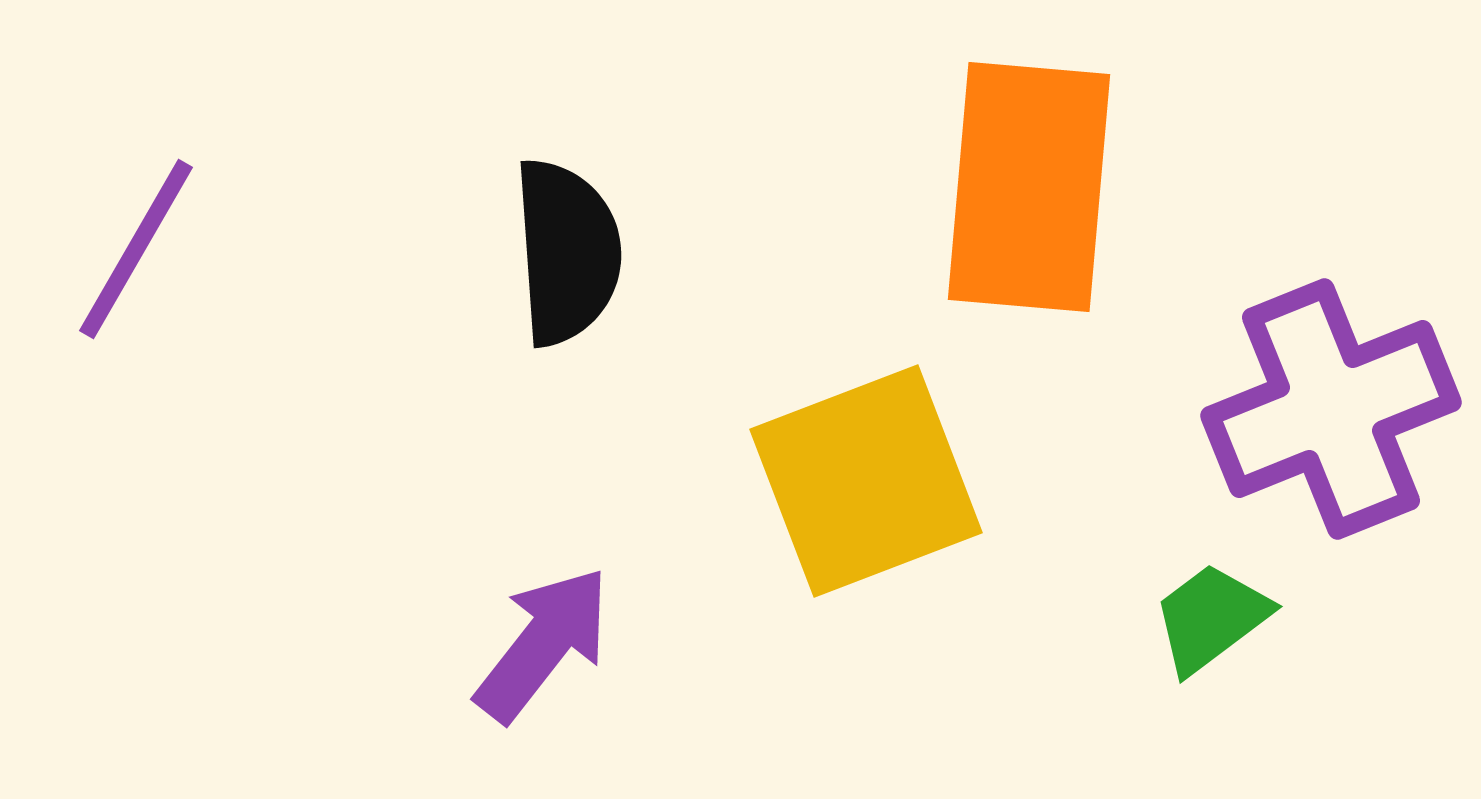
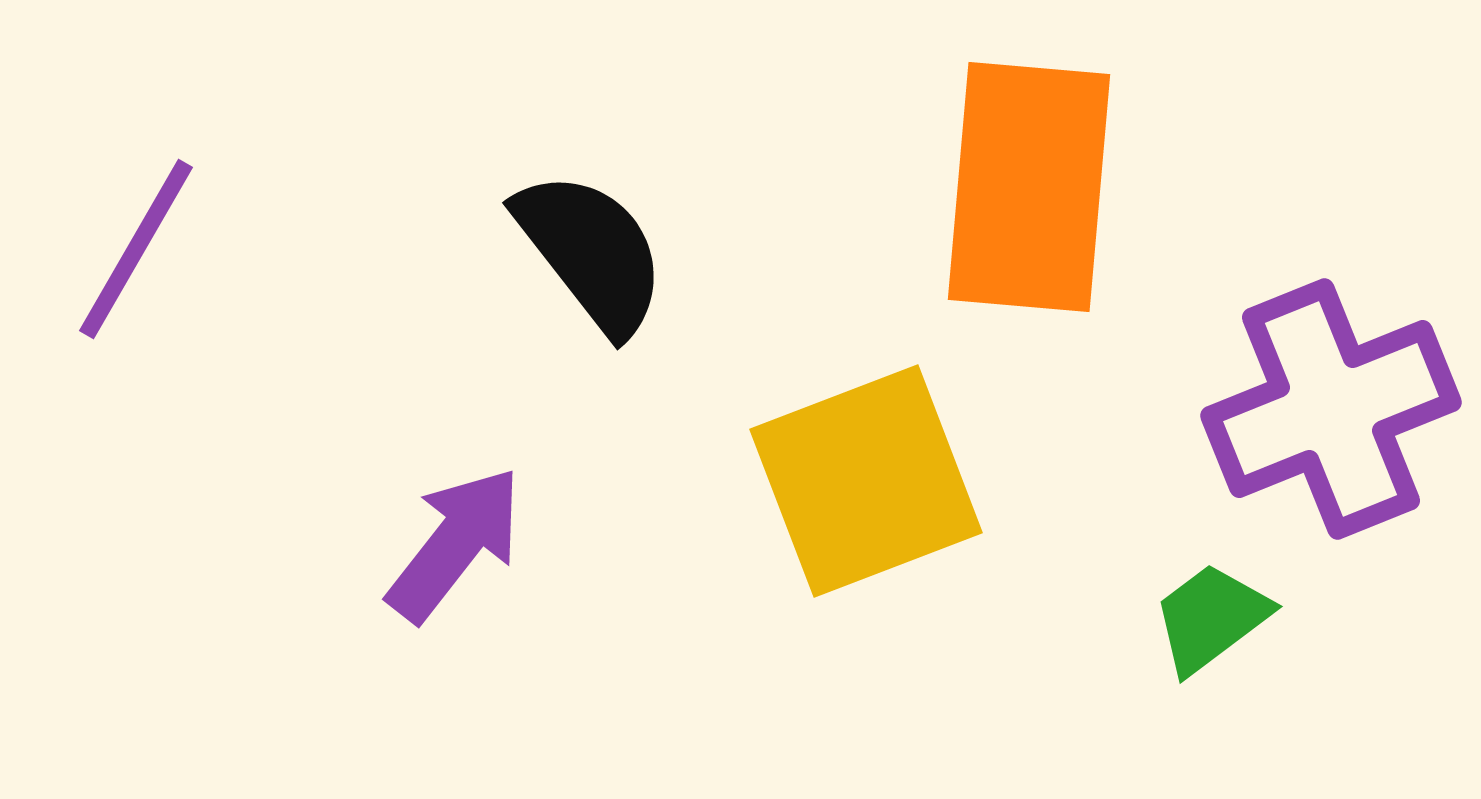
black semicircle: moved 24 px right; rotated 34 degrees counterclockwise
purple arrow: moved 88 px left, 100 px up
